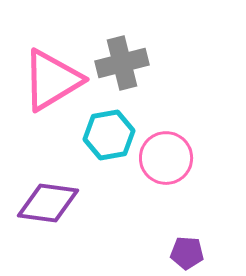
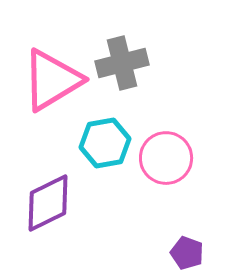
cyan hexagon: moved 4 px left, 8 px down
purple diamond: rotated 34 degrees counterclockwise
purple pentagon: rotated 16 degrees clockwise
